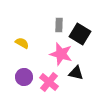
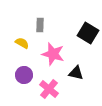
gray rectangle: moved 19 px left
black square: moved 8 px right, 1 px up
pink star: moved 8 px left
purple circle: moved 2 px up
pink cross: moved 7 px down
